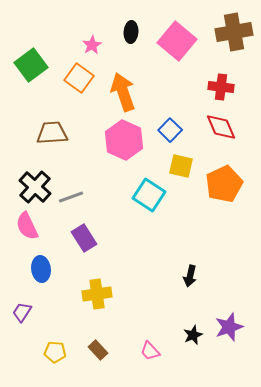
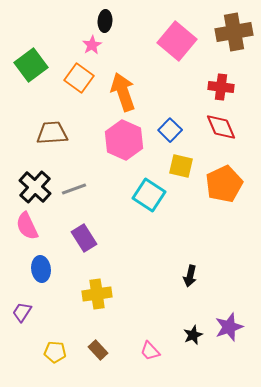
black ellipse: moved 26 px left, 11 px up
gray line: moved 3 px right, 8 px up
